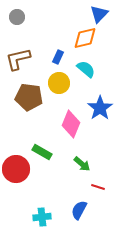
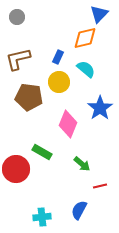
yellow circle: moved 1 px up
pink diamond: moved 3 px left
red line: moved 2 px right, 1 px up; rotated 32 degrees counterclockwise
